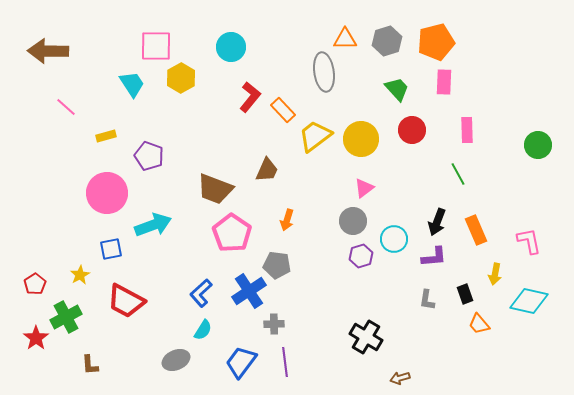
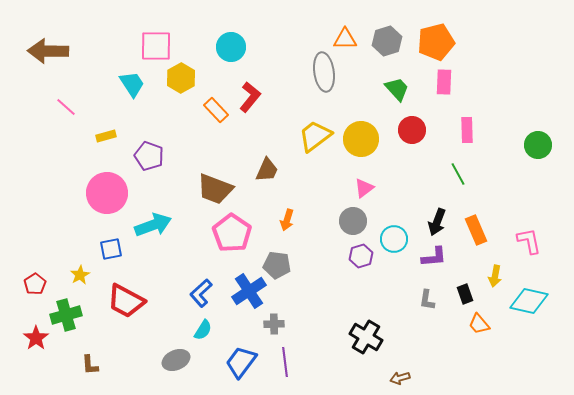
orange rectangle at (283, 110): moved 67 px left
yellow arrow at (495, 274): moved 2 px down
green cross at (66, 317): moved 2 px up; rotated 12 degrees clockwise
